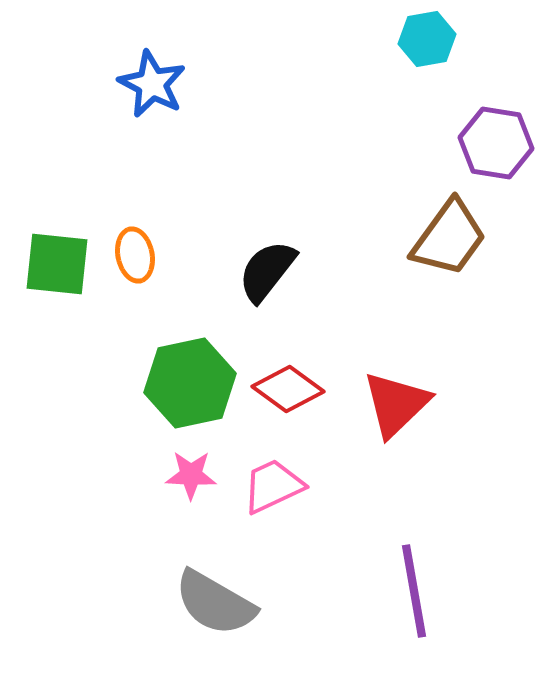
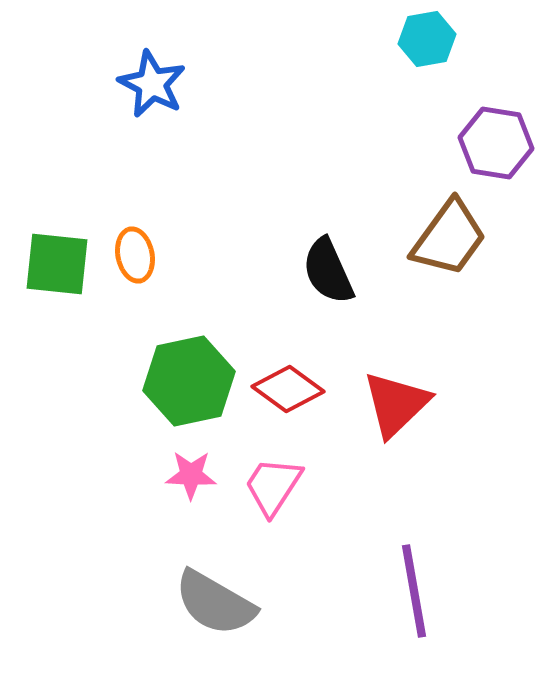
black semicircle: moved 61 px right; rotated 62 degrees counterclockwise
green hexagon: moved 1 px left, 2 px up
pink trapezoid: rotated 32 degrees counterclockwise
